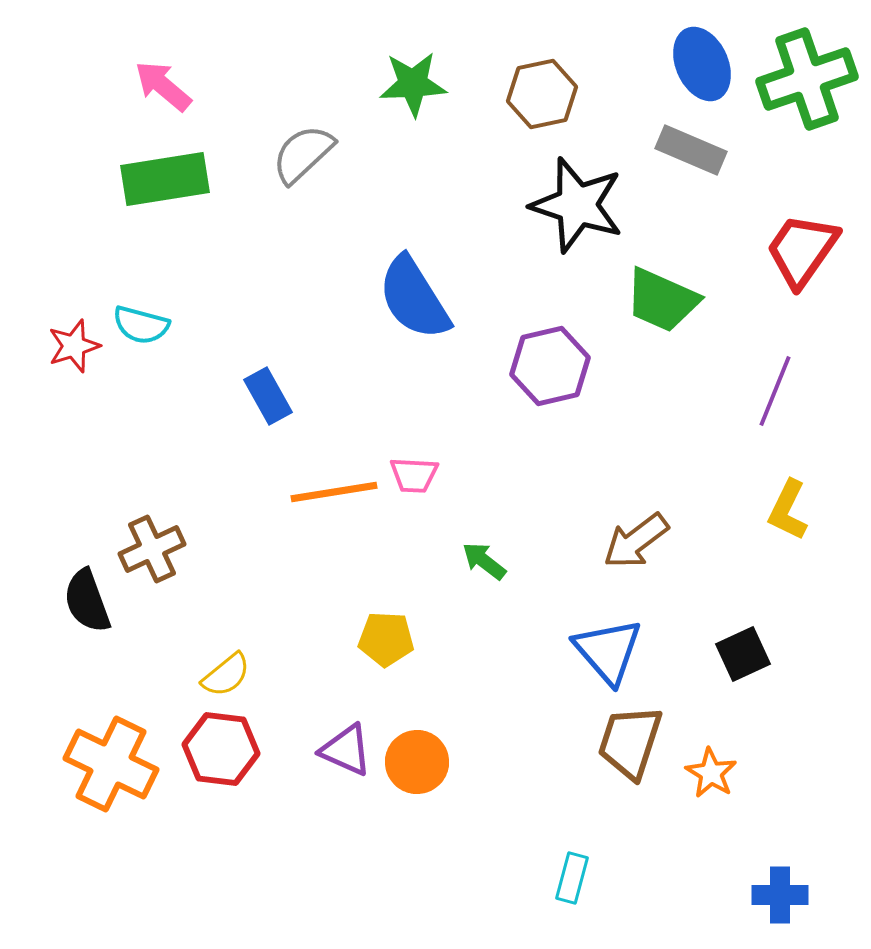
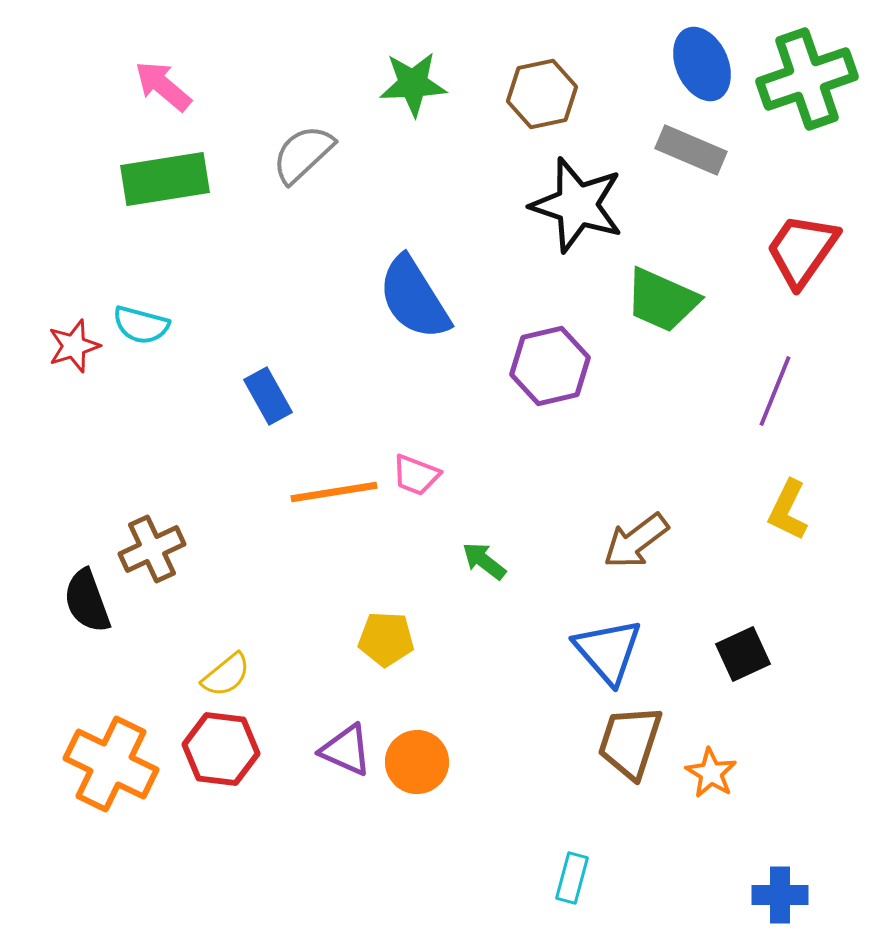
pink trapezoid: moved 2 px right; rotated 18 degrees clockwise
